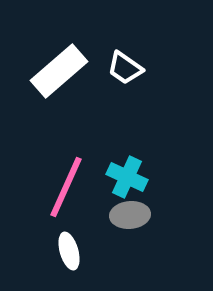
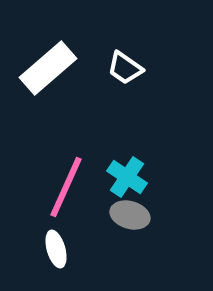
white rectangle: moved 11 px left, 3 px up
cyan cross: rotated 9 degrees clockwise
gray ellipse: rotated 21 degrees clockwise
white ellipse: moved 13 px left, 2 px up
